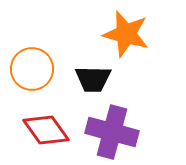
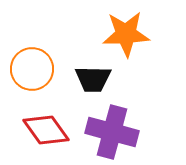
orange star: rotated 18 degrees counterclockwise
